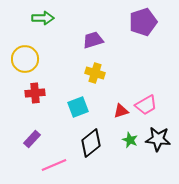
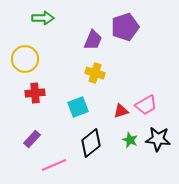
purple pentagon: moved 18 px left, 5 px down
purple trapezoid: rotated 130 degrees clockwise
